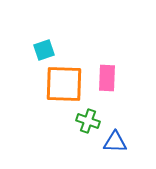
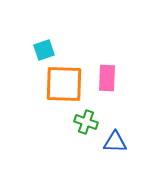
green cross: moved 2 px left, 1 px down
